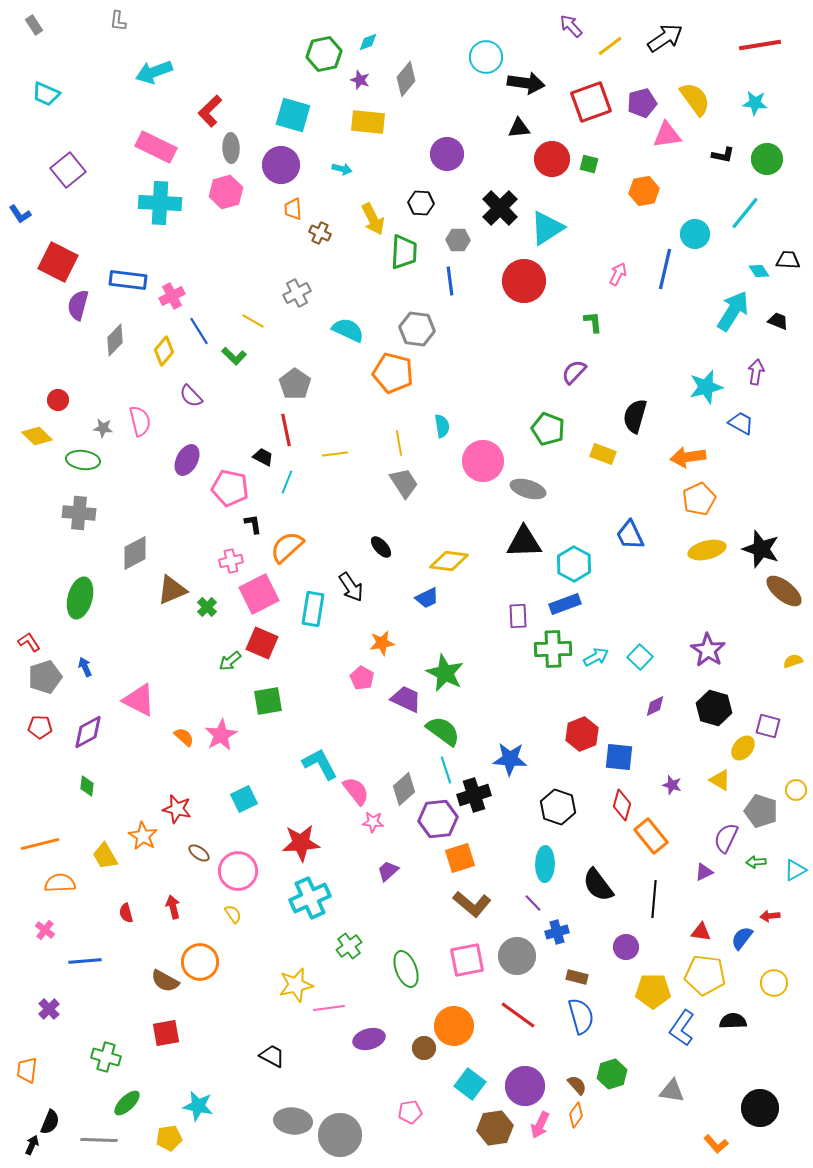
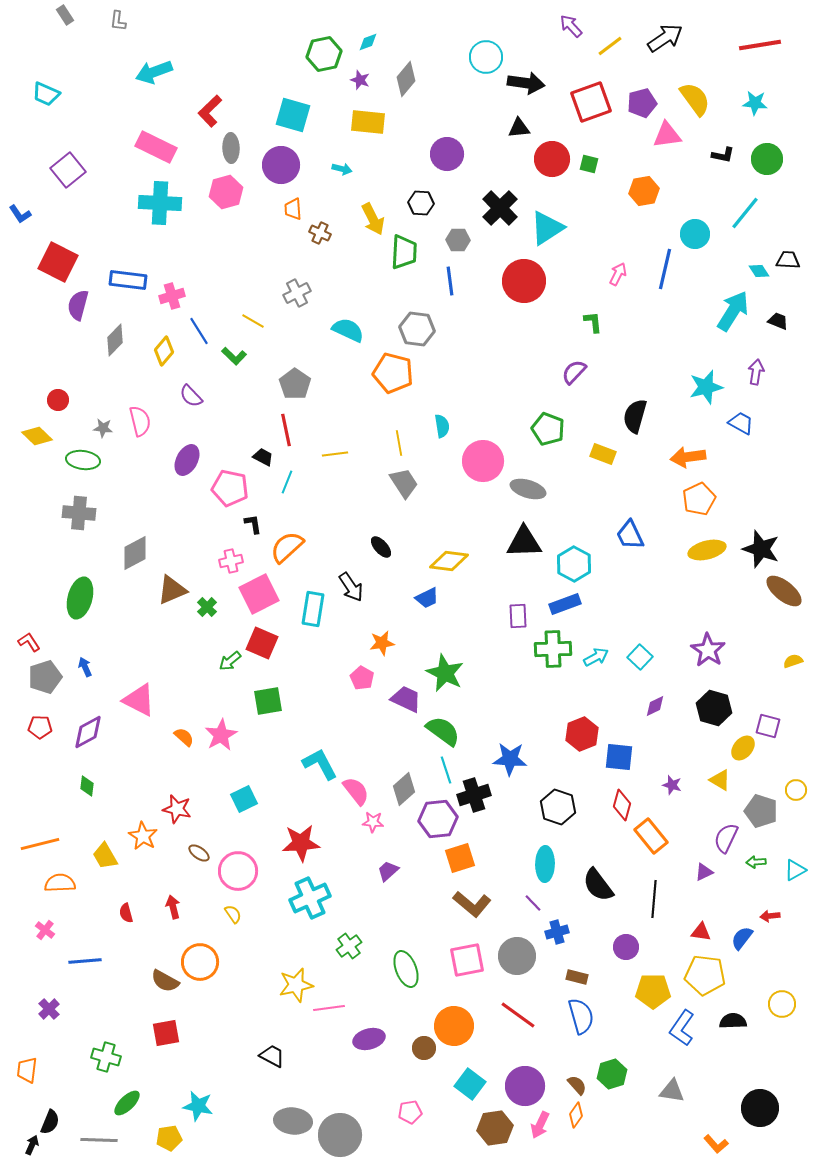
gray rectangle at (34, 25): moved 31 px right, 10 px up
pink cross at (172, 296): rotated 10 degrees clockwise
yellow circle at (774, 983): moved 8 px right, 21 px down
